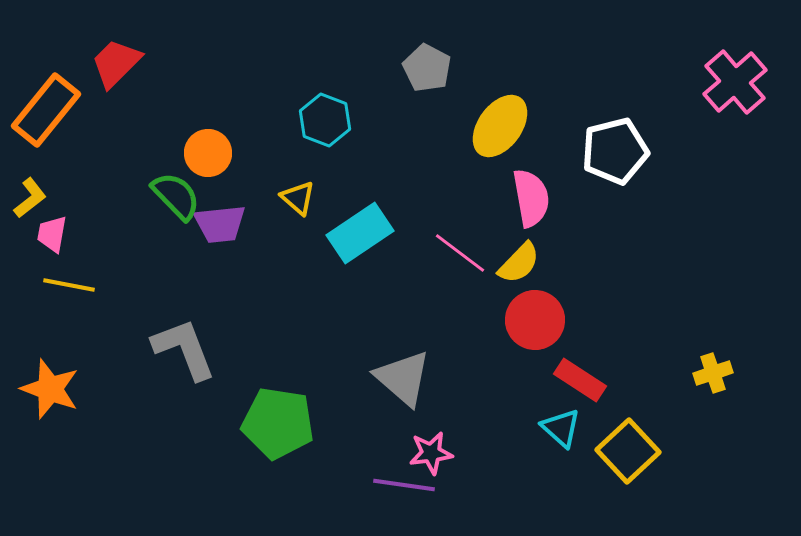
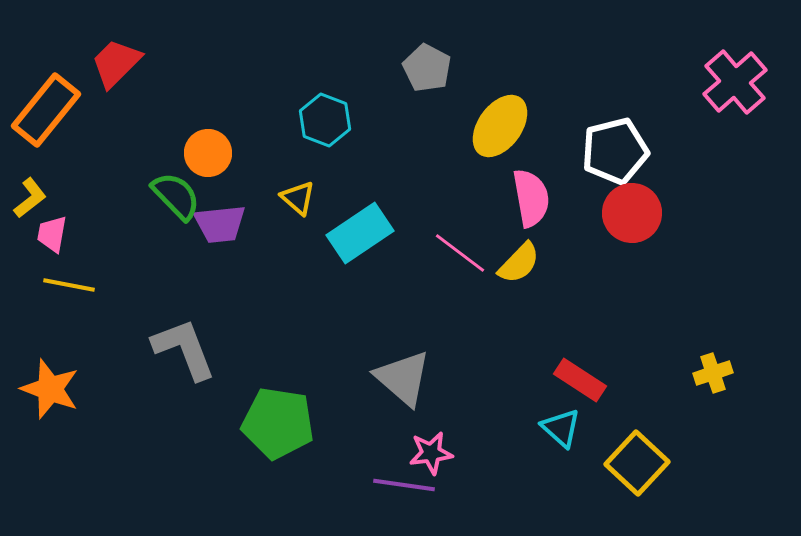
red circle: moved 97 px right, 107 px up
yellow square: moved 9 px right, 12 px down; rotated 4 degrees counterclockwise
